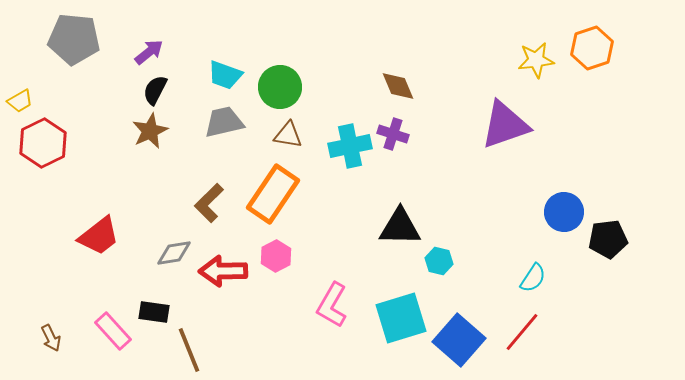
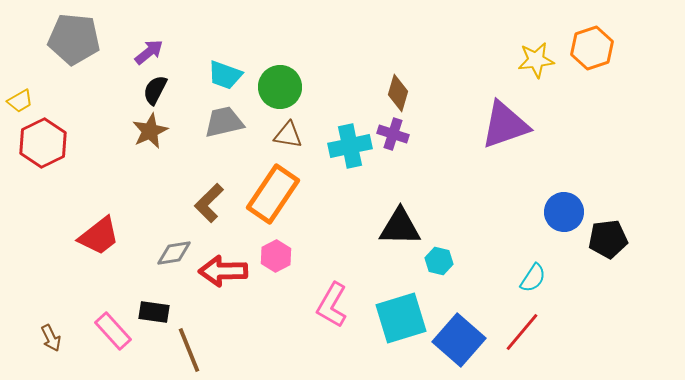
brown diamond: moved 7 px down; rotated 39 degrees clockwise
